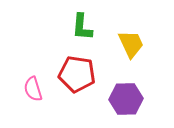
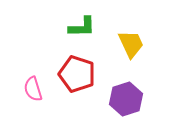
green L-shape: rotated 96 degrees counterclockwise
red pentagon: rotated 9 degrees clockwise
purple hexagon: rotated 16 degrees counterclockwise
